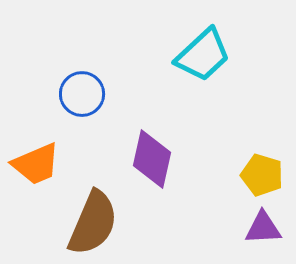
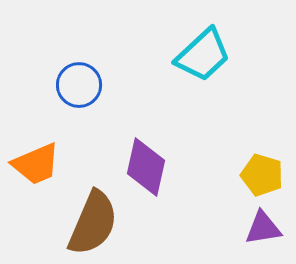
blue circle: moved 3 px left, 9 px up
purple diamond: moved 6 px left, 8 px down
purple triangle: rotated 6 degrees counterclockwise
